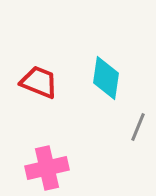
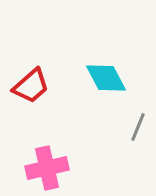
cyan diamond: rotated 36 degrees counterclockwise
red trapezoid: moved 8 px left, 4 px down; rotated 117 degrees clockwise
